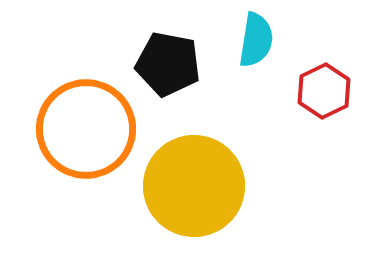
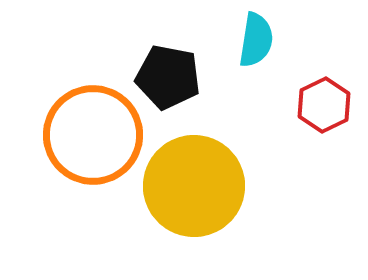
black pentagon: moved 13 px down
red hexagon: moved 14 px down
orange circle: moved 7 px right, 6 px down
